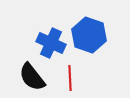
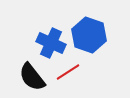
red line: moved 2 px left, 6 px up; rotated 60 degrees clockwise
